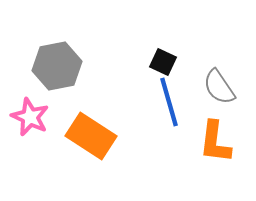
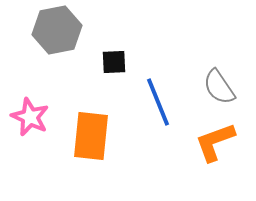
black square: moved 49 px left; rotated 28 degrees counterclockwise
gray hexagon: moved 36 px up
blue line: moved 11 px left; rotated 6 degrees counterclockwise
orange rectangle: rotated 63 degrees clockwise
orange L-shape: rotated 63 degrees clockwise
